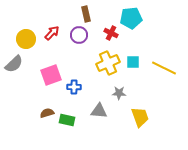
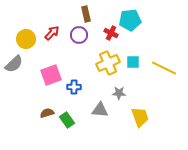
cyan pentagon: moved 1 px left, 2 px down
gray triangle: moved 1 px right, 1 px up
green rectangle: rotated 42 degrees clockwise
